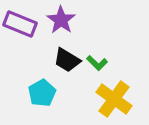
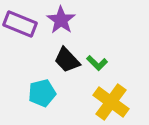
black trapezoid: rotated 16 degrees clockwise
cyan pentagon: rotated 16 degrees clockwise
yellow cross: moved 3 px left, 3 px down
